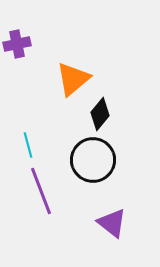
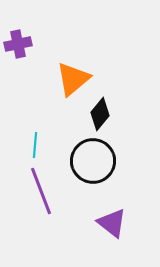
purple cross: moved 1 px right
cyan line: moved 7 px right; rotated 20 degrees clockwise
black circle: moved 1 px down
